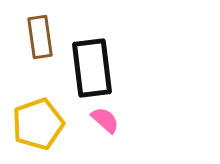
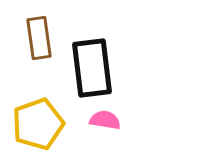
brown rectangle: moved 1 px left, 1 px down
pink semicircle: rotated 32 degrees counterclockwise
